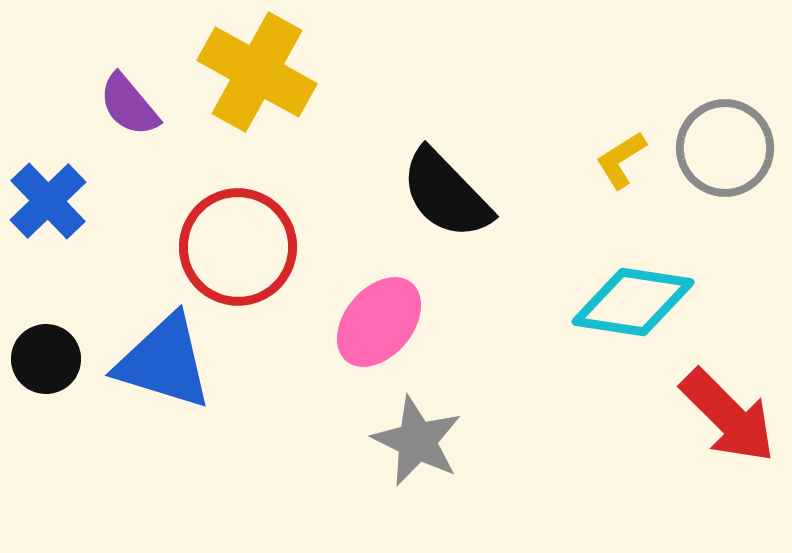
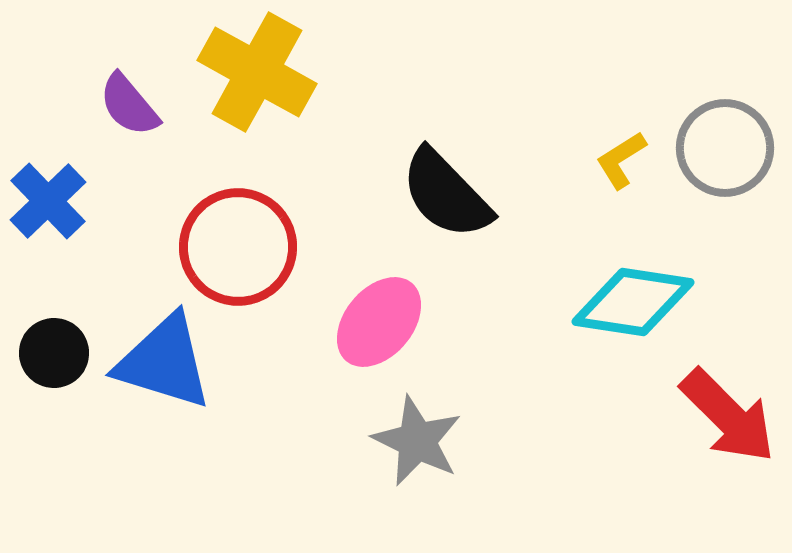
black circle: moved 8 px right, 6 px up
